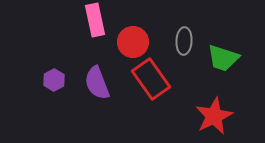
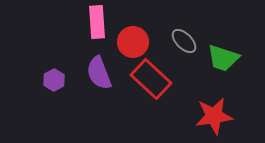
pink rectangle: moved 2 px right, 2 px down; rotated 8 degrees clockwise
gray ellipse: rotated 48 degrees counterclockwise
red rectangle: rotated 12 degrees counterclockwise
purple semicircle: moved 2 px right, 10 px up
red star: rotated 18 degrees clockwise
